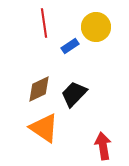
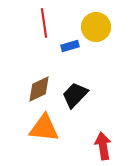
blue rectangle: rotated 18 degrees clockwise
black trapezoid: moved 1 px right, 1 px down
orange triangle: rotated 28 degrees counterclockwise
